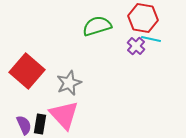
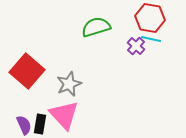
red hexagon: moved 7 px right
green semicircle: moved 1 px left, 1 px down
gray star: moved 1 px down
